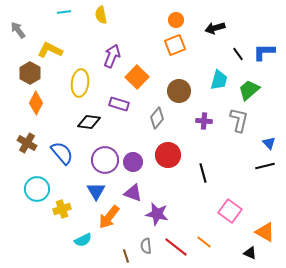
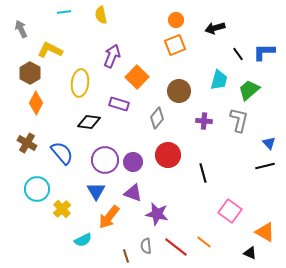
gray arrow at (18, 30): moved 3 px right, 1 px up; rotated 12 degrees clockwise
yellow cross at (62, 209): rotated 24 degrees counterclockwise
